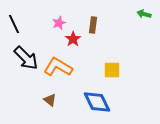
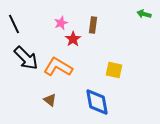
pink star: moved 2 px right
yellow square: moved 2 px right; rotated 12 degrees clockwise
blue diamond: rotated 16 degrees clockwise
